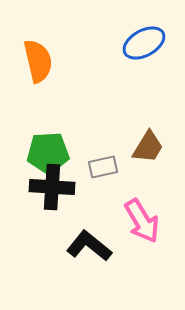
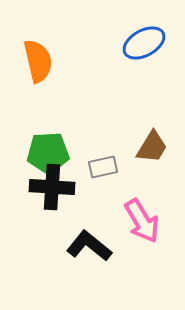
brown trapezoid: moved 4 px right
